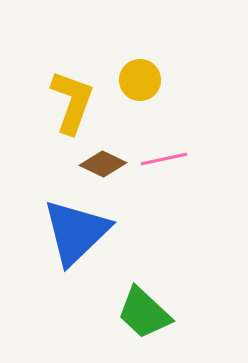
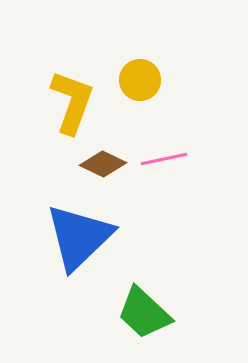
blue triangle: moved 3 px right, 5 px down
